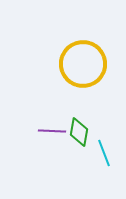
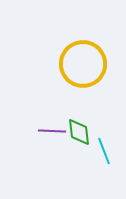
green diamond: rotated 16 degrees counterclockwise
cyan line: moved 2 px up
